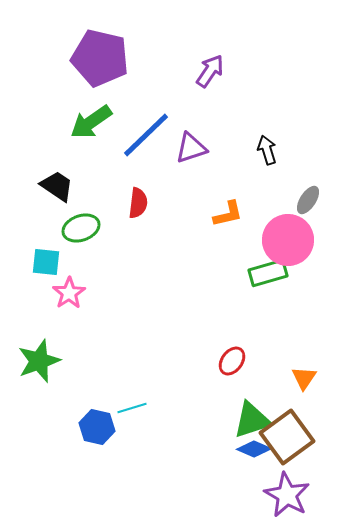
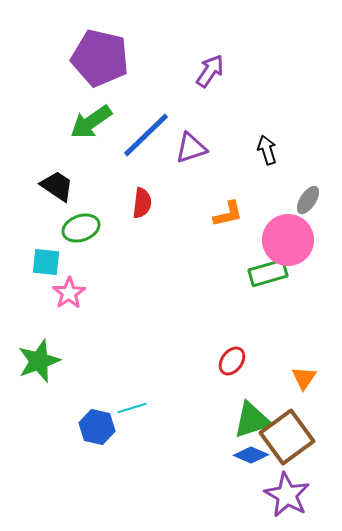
red semicircle: moved 4 px right
blue diamond: moved 3 px left, 6 px down
